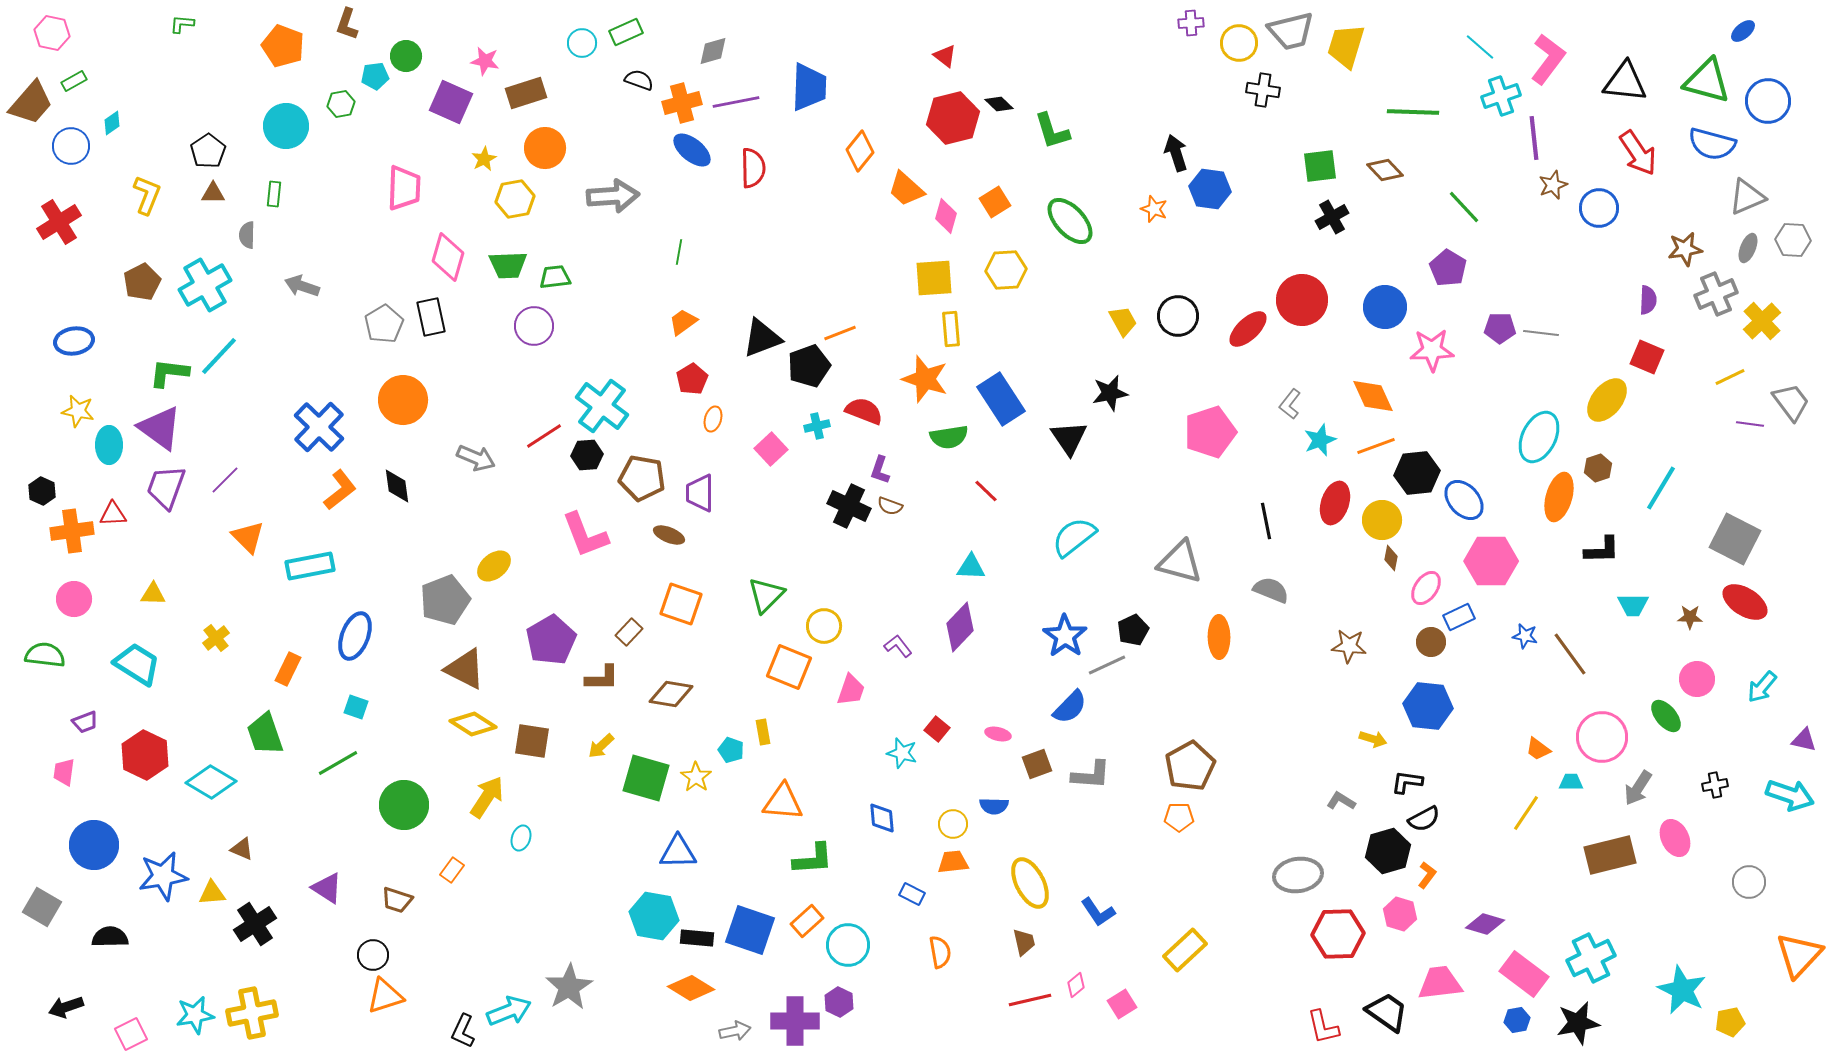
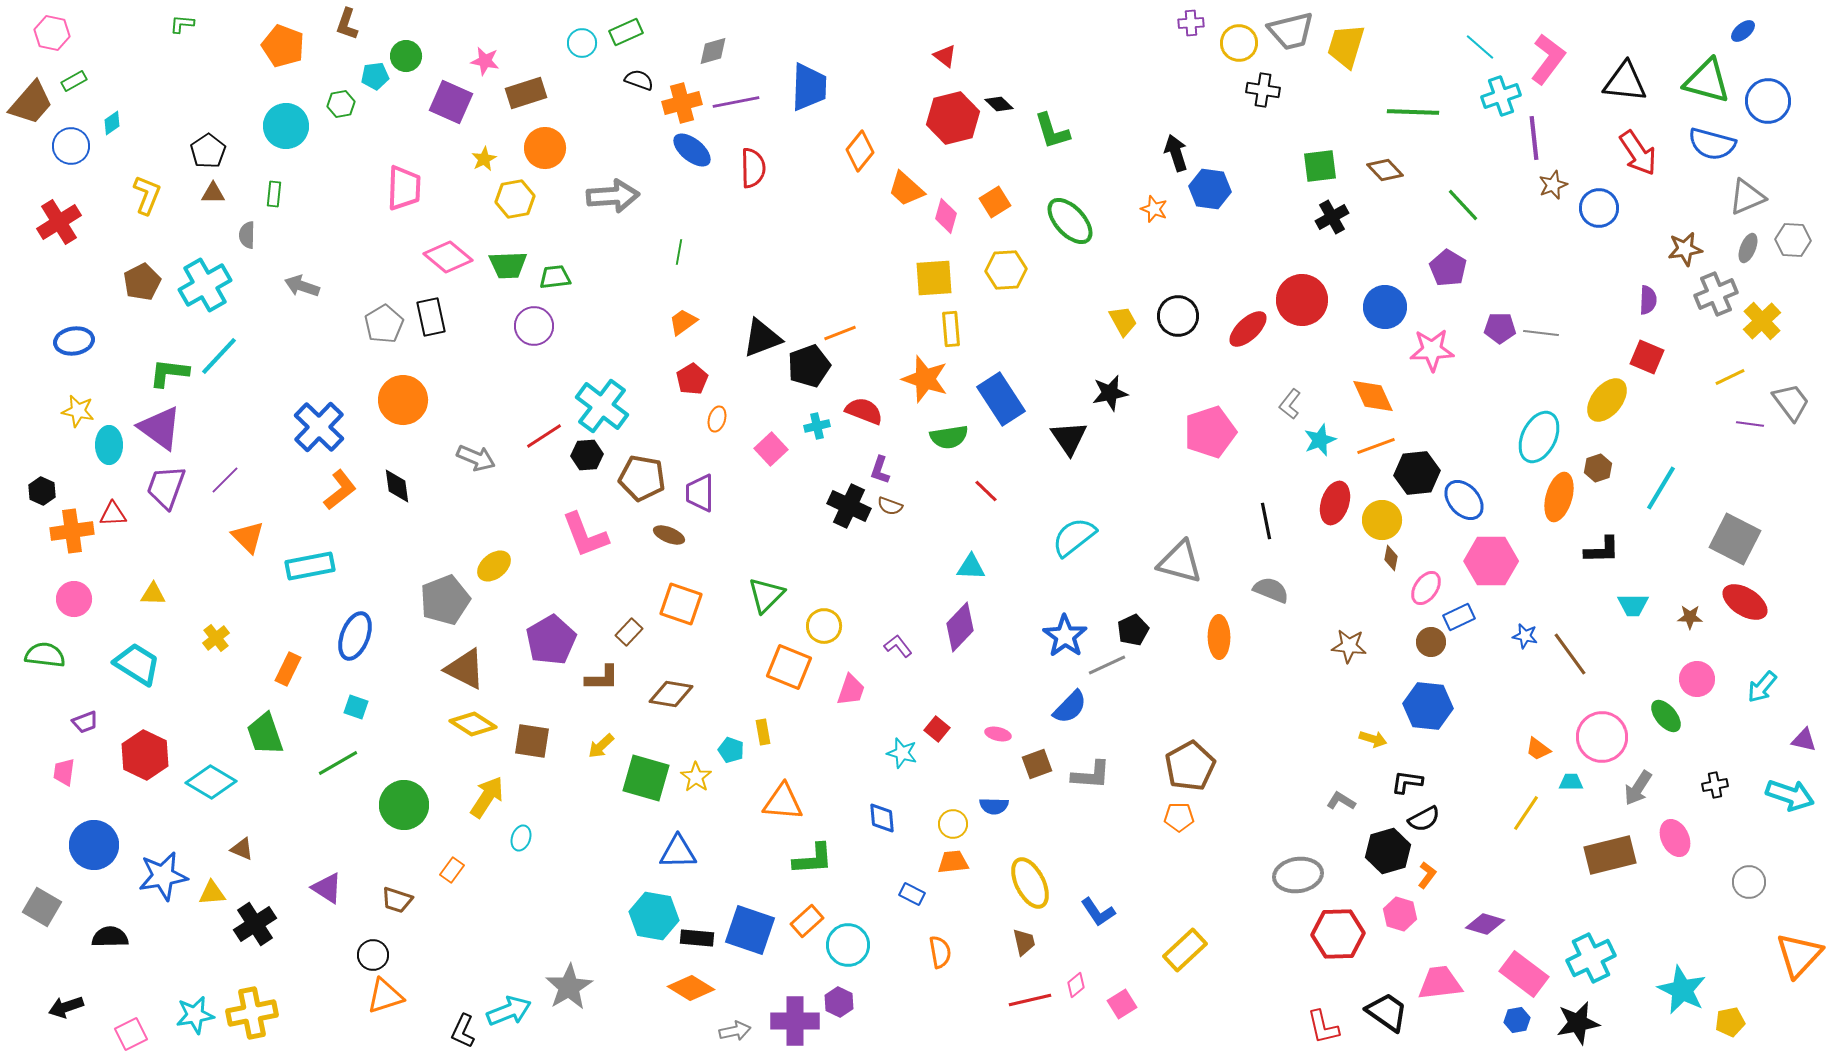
green line at (1464, 207): moved 1 px left, 2 px up
pink diamond at (448, 257): rotated 66 degrees counterclockwise
orange ellipse at (713, 419): moved 4 px right
